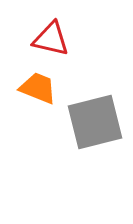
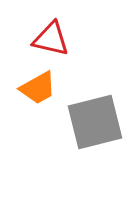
orange trapezoid: rotated 129 degrees clockwise
